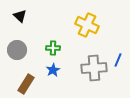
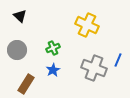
green cross: rotated 24 degrees counterclockwise
gray cross: rotated 25 degrees clockwise
